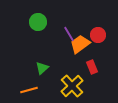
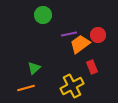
green circle: moved 5 px right, 7 px up
purple line: rotated 70 degrees counterclockwise
green triangle: moved 8 px left
yellow cross: rotated 15 degrees clockwise
orange line: moved 3 px left, 2 px up
